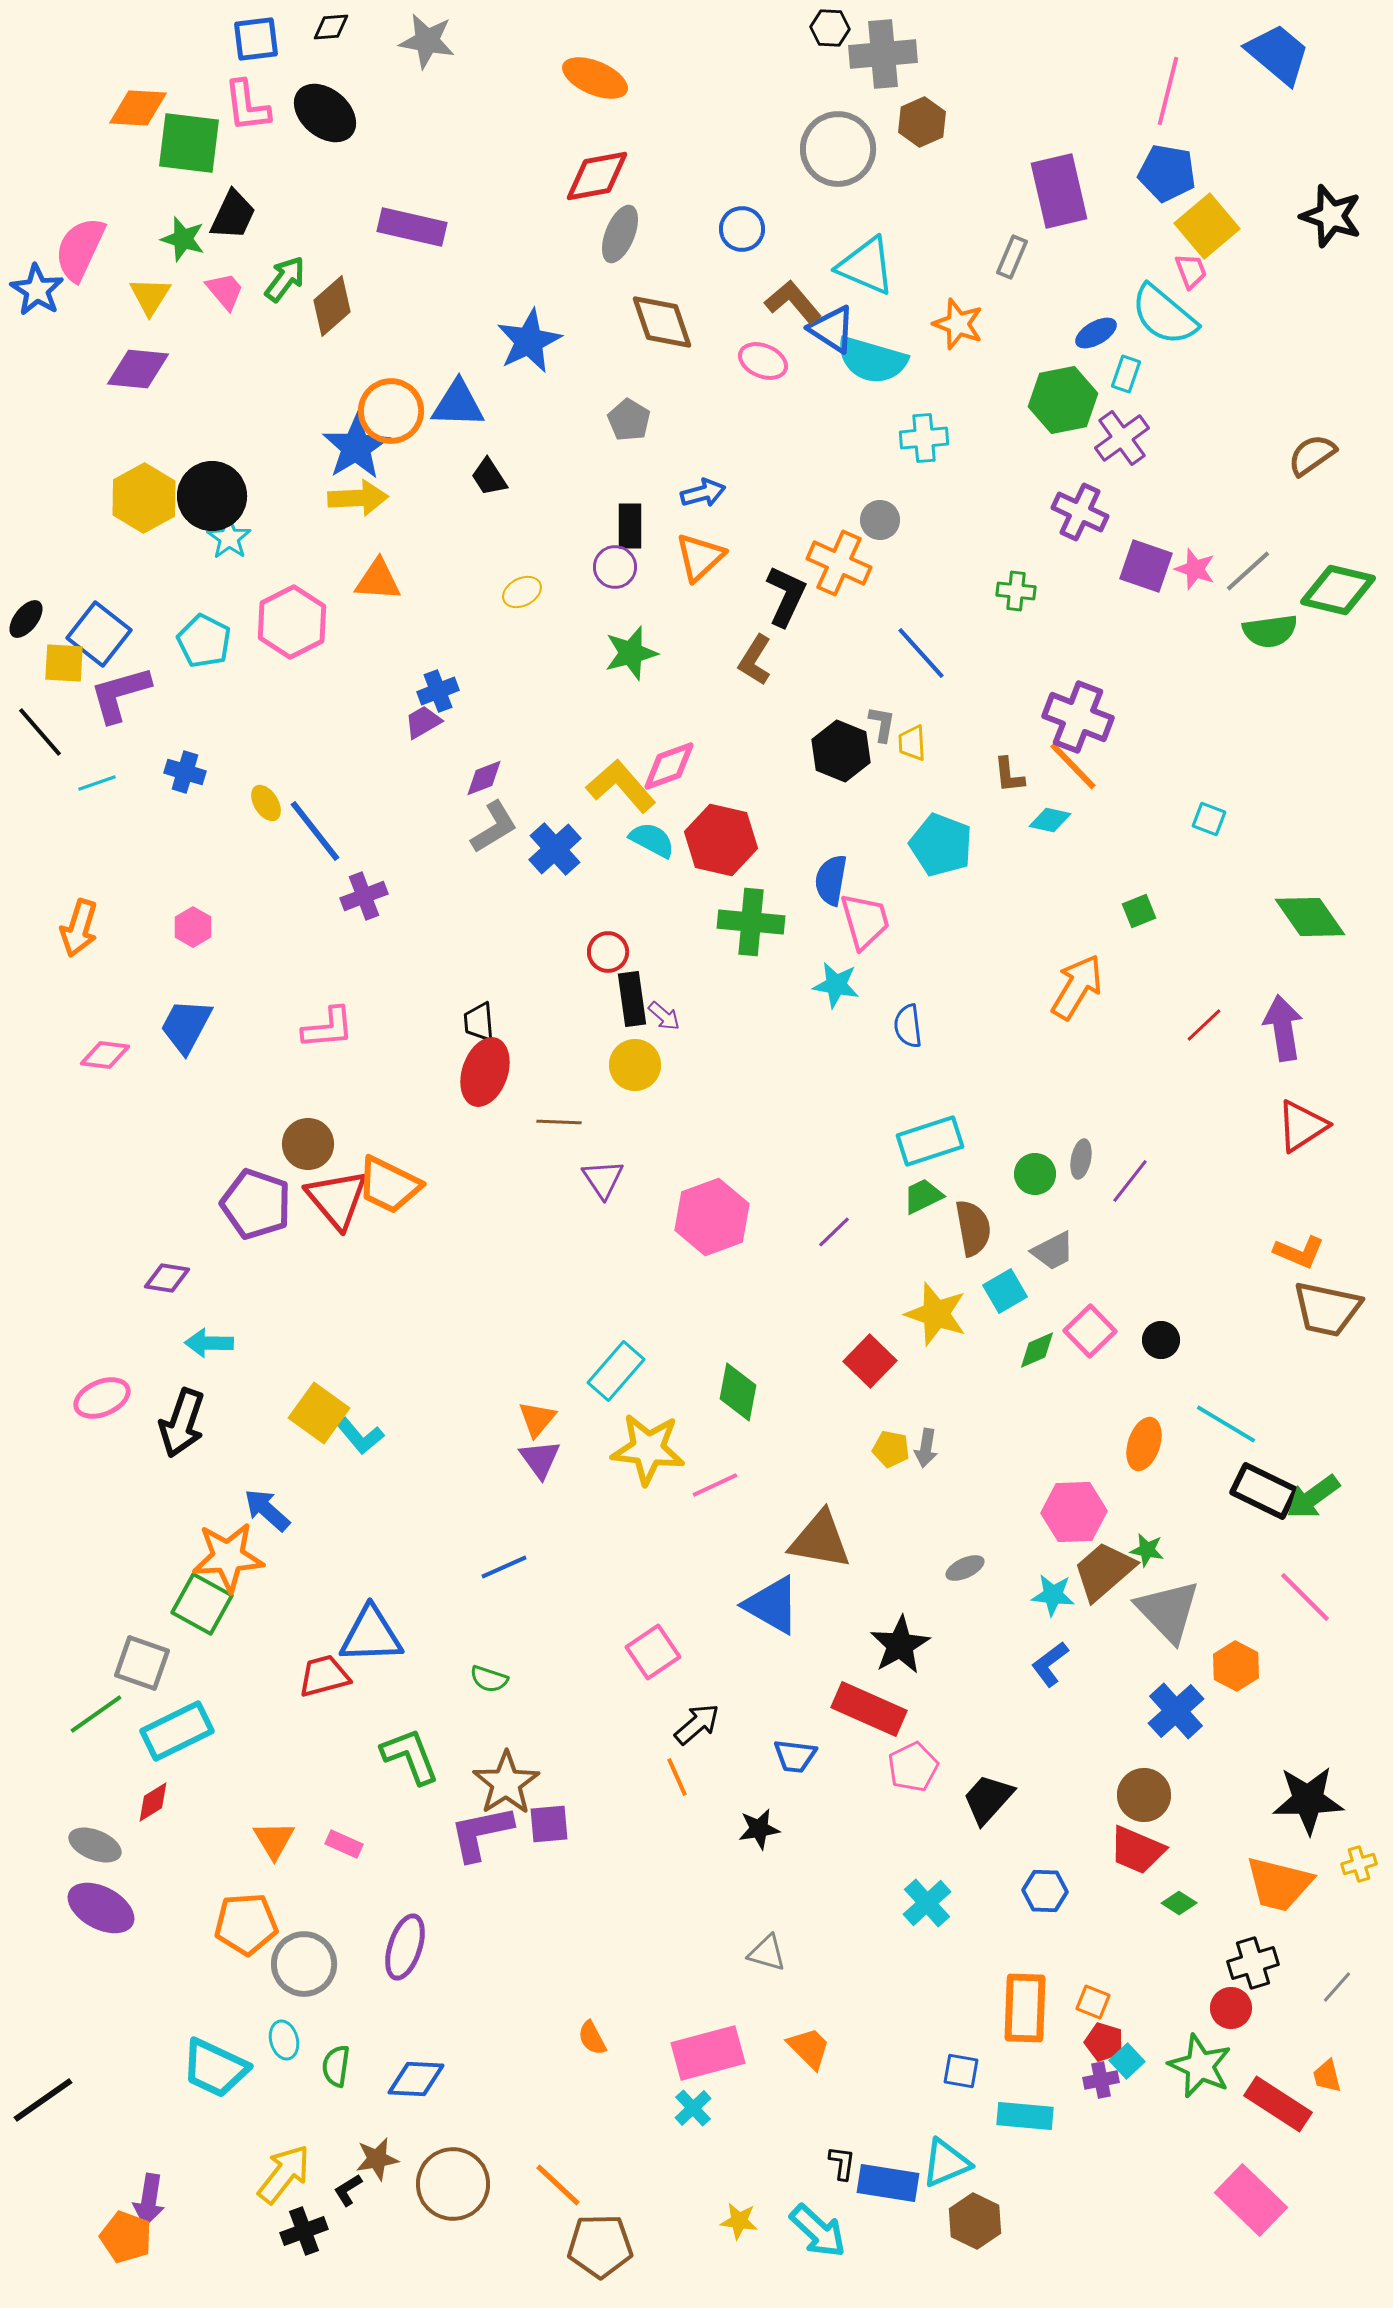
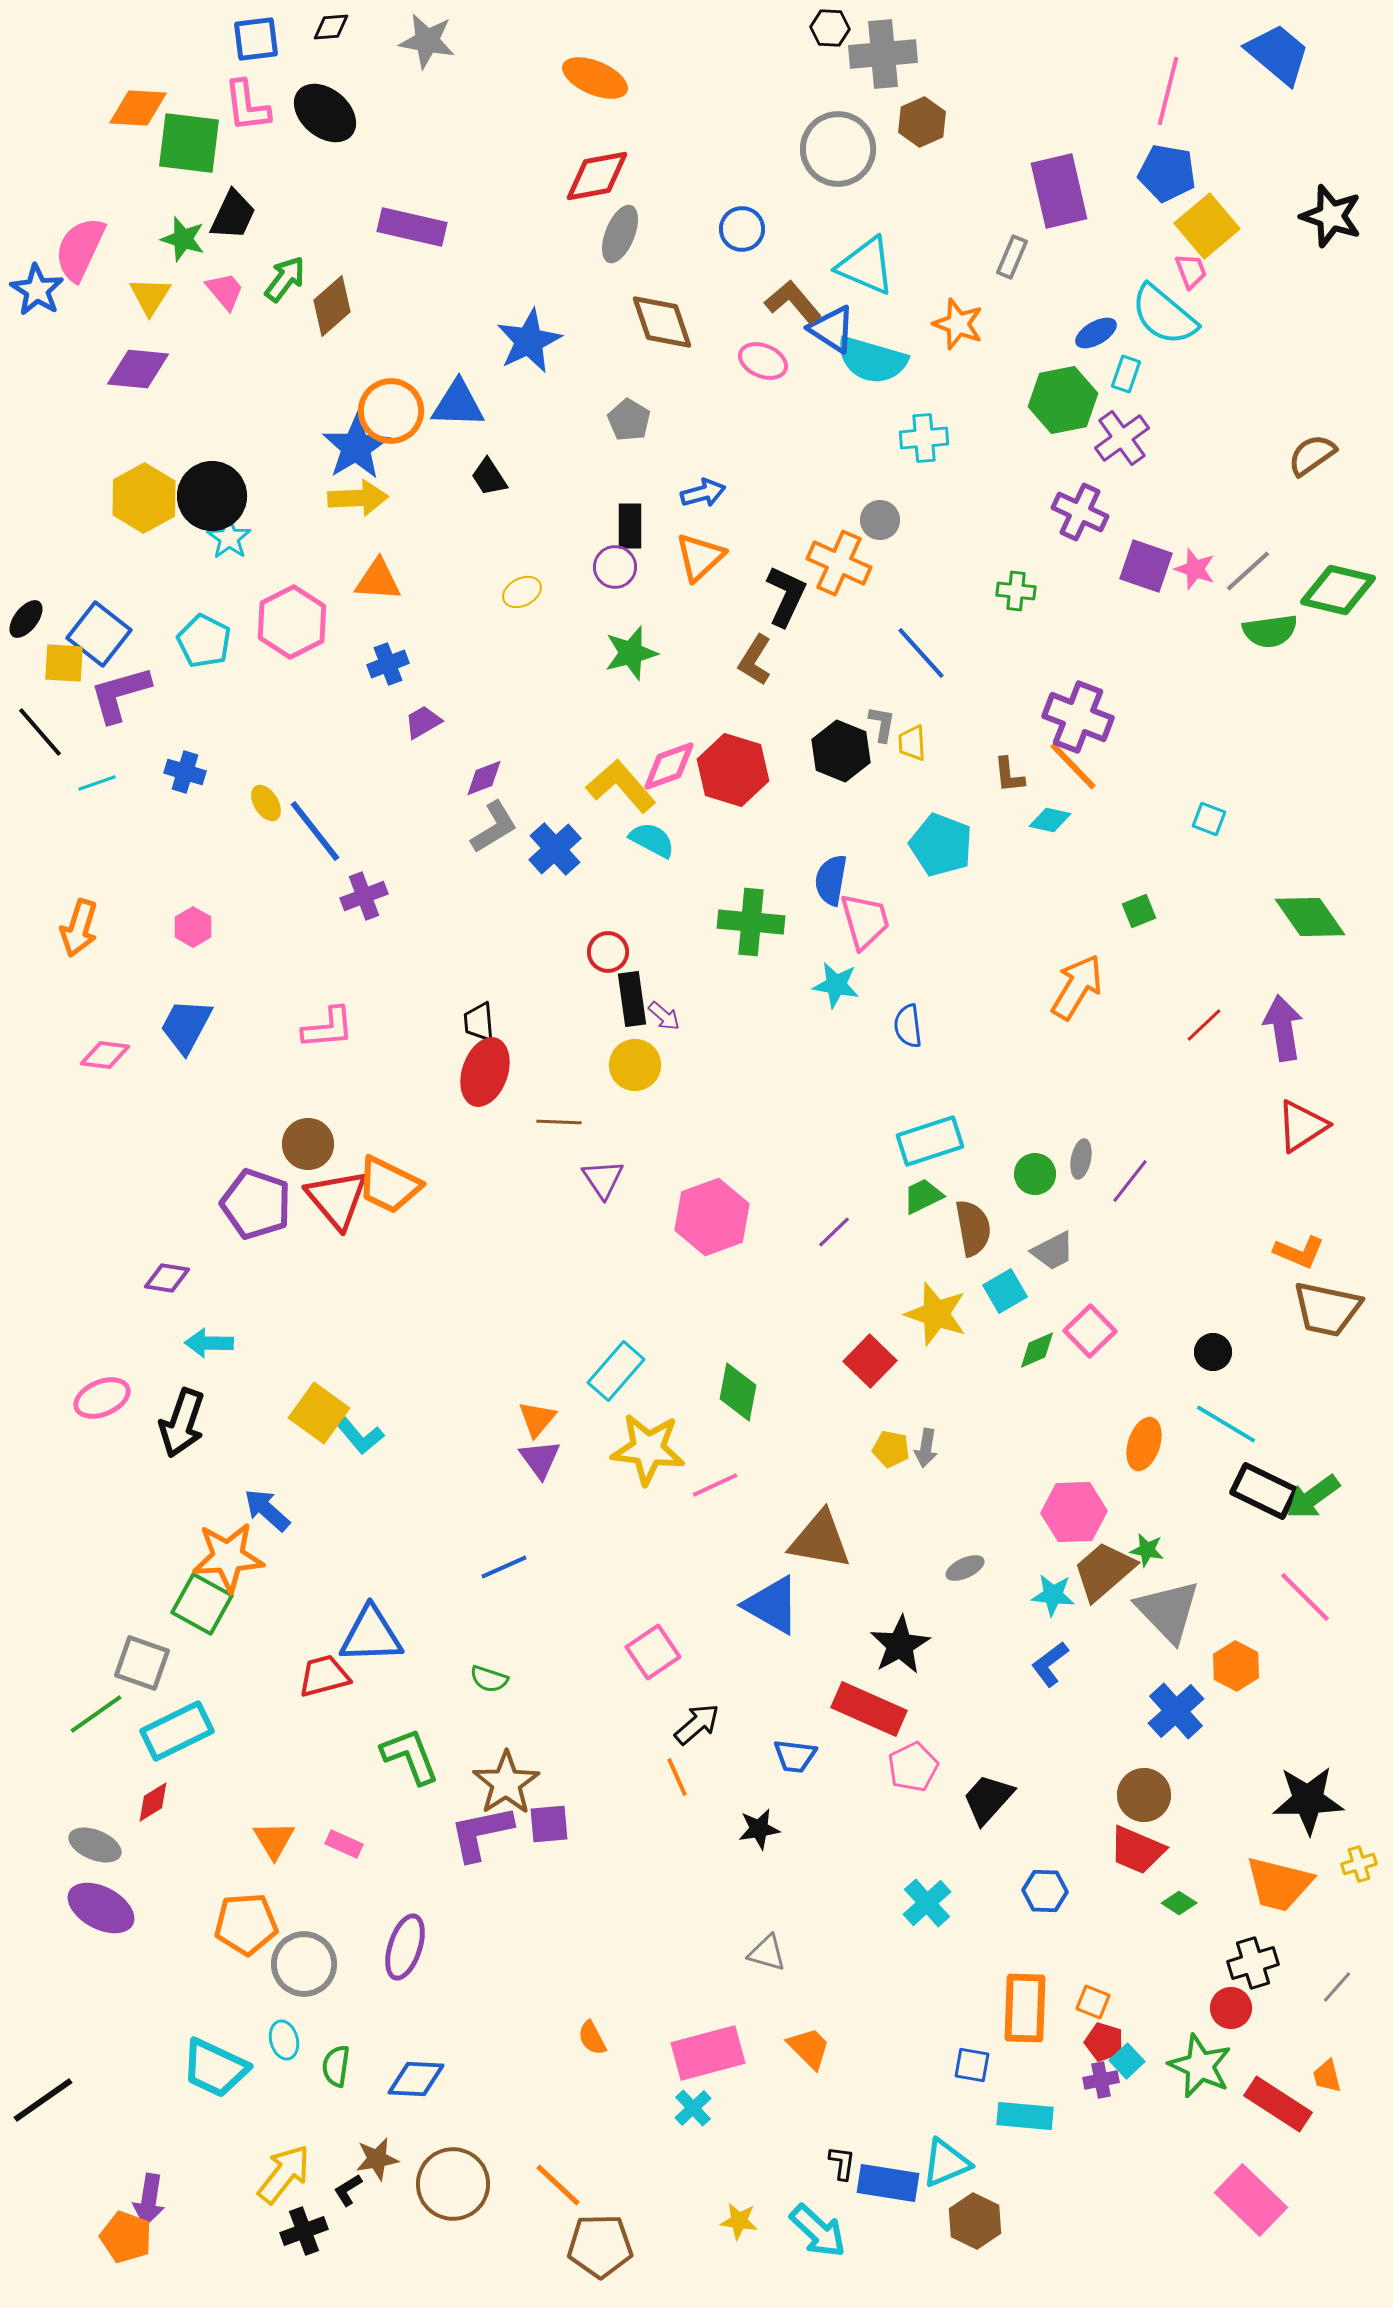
blue cross at (438, 691): moved 50 px left, 27 px up
red hexagon at (721, 840): moved 12 px right, 70 px up; rotated 4 degrees clockwise
black circle at (1161, 1340): moved 52 px right, 12 px down
blue square at (961, 2071): moved 11 px right, 6 px up
